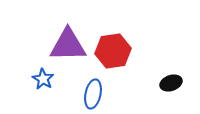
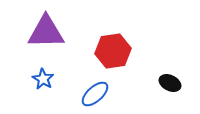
purple triangle: moved 22 px left, 13 px up
black ellipse: moved 1 px left; rotated 45 degrees clockwise
blue ellipse: moved 2 px right; rotated 36 degrees clockwise
